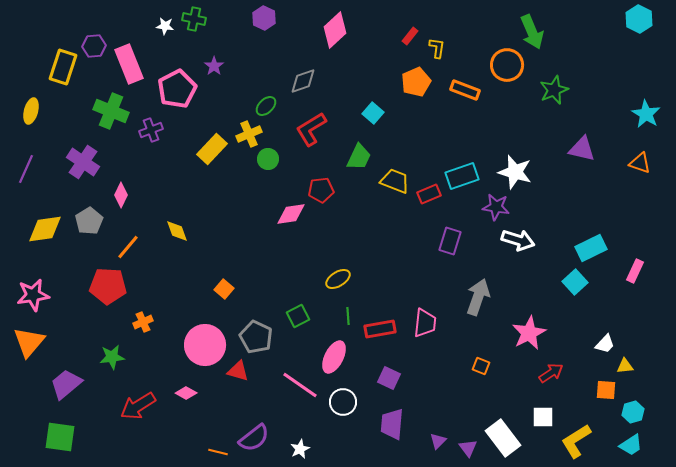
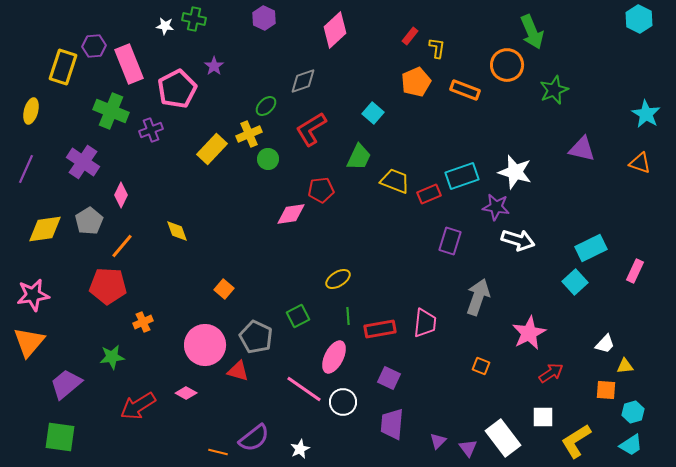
orange line at (128, 247): moved 6 px left, 1 px up
pink line at (300, 385): moved 4 px right, 4 px down
